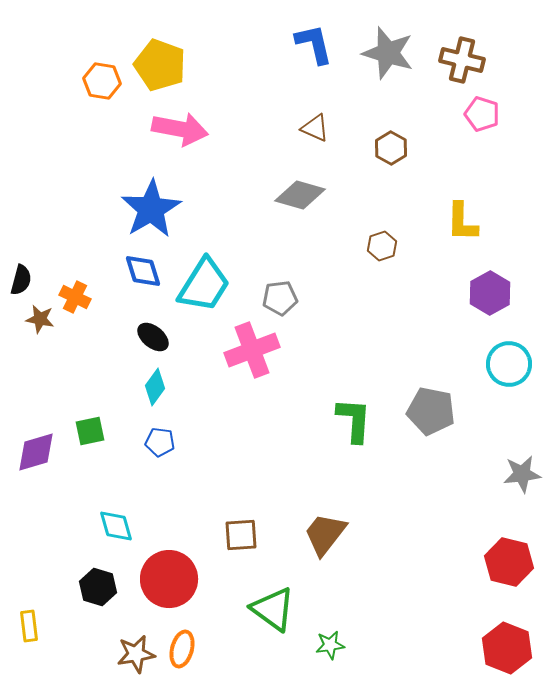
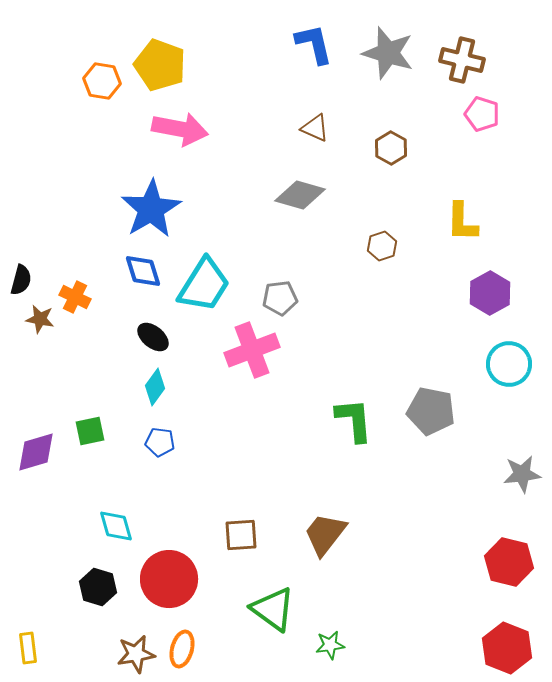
green L-shape at (354, 420): rotated 9 degrees counterclockwise
yellow rectangle at (29, 626): moved 1 px left, 22 px down
